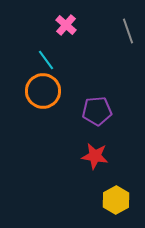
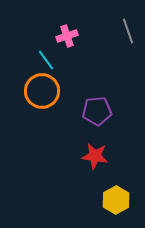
pink cross: moved 1 px right, 11 px down; rotated 30 degrees clockwise
orange circle: moved 1 px left
